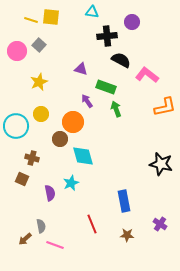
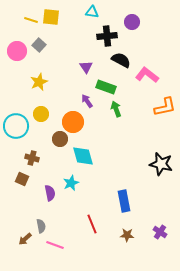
purple triangle: moved 5 px right, 2 px up; rotated 40 degrees clockwise
purple cross: moved 8 px down
